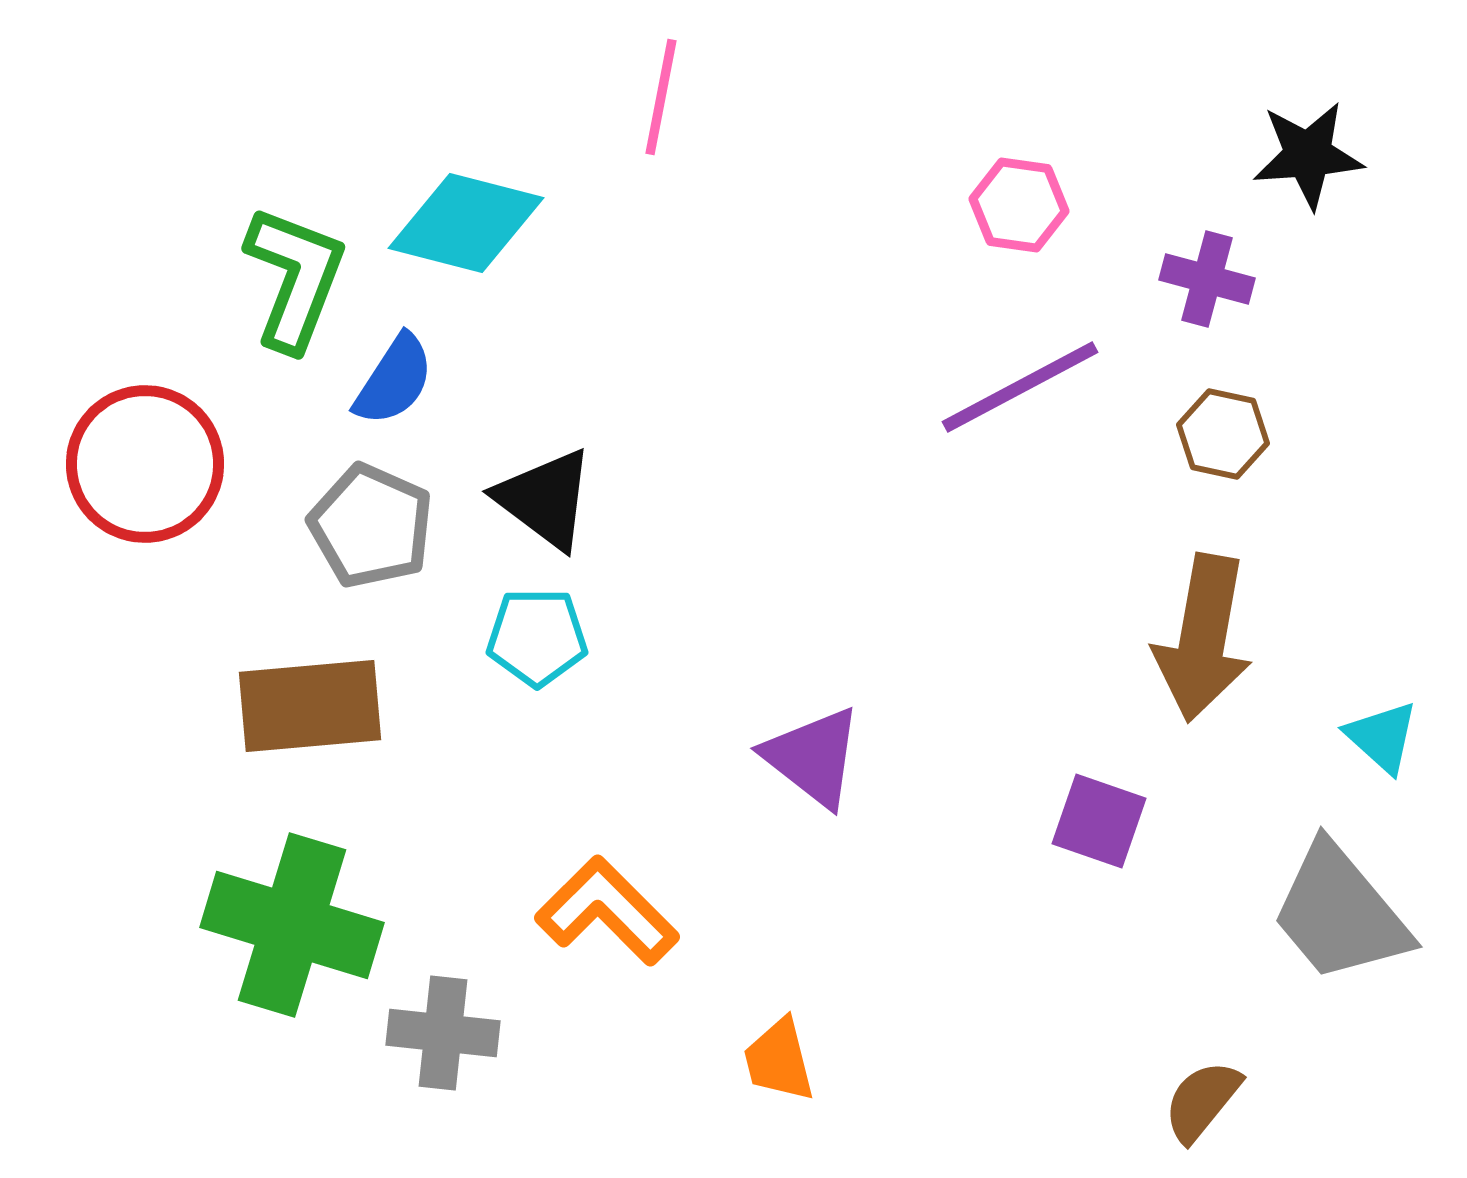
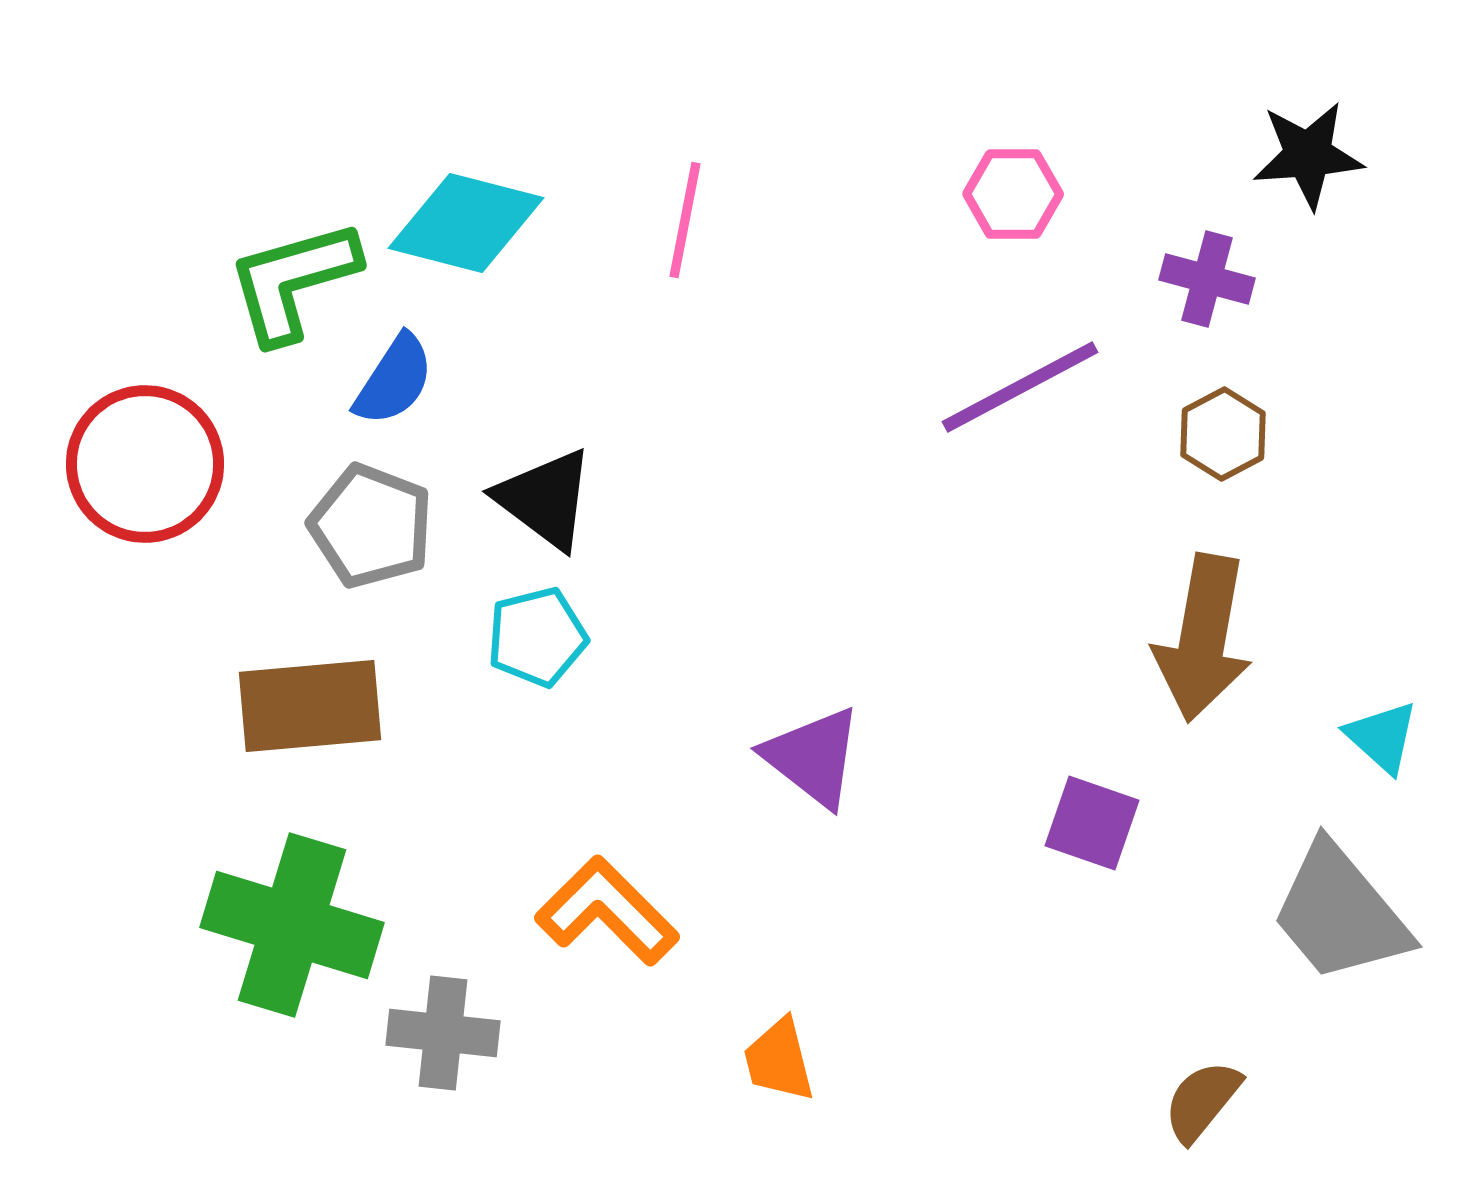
pink line: moved 24 px right, 123 px down
pink hexagon: moved 6 px left, 11 px up; rotated 8 degrees counterclockwise
green L-shape: moved 2 px left, 3 px down; rotated 127 degrees counterclockwise
brown hexagon: rotated 20 degrees clockwise
gray pentagon: rotated 3 degrees counterclockwise
cyan pentagon: rotated 14 degrees counterclockwise
purple square: moved 7 px left, 2 px down
